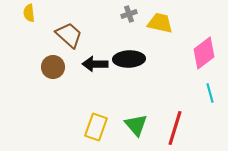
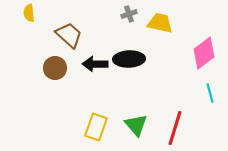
brown circle: moved 2 px right, 1 px down
